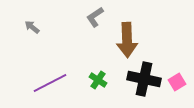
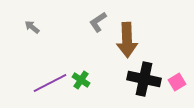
gray L-shape: moved 3 px right, 5 px down
green cross: moved 17 px left
